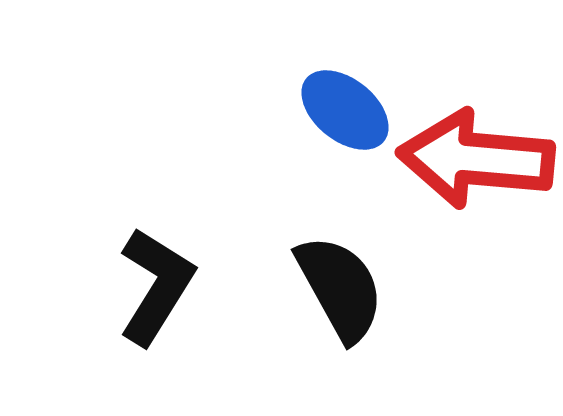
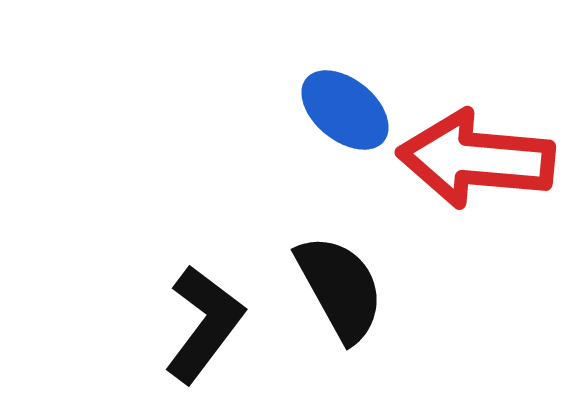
black L-shape: moved 48 px right, 38 px down; rotated 5 degrees clockwise
